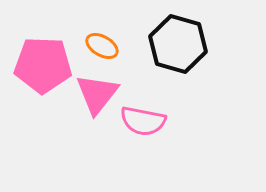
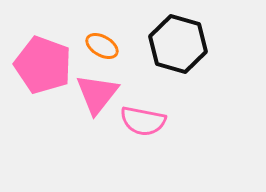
pink pentagon: rotated 18 degrees clockwise
